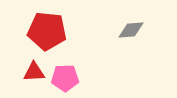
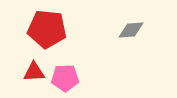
red pentagon: moved 2 px up
